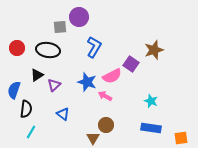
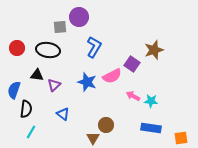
purple square: moved 1 px right
black triangle: rotated 40 degrees clockwise
pink arrow: moved 28 px right
cyan star: rotated 16 degrees counterclockwise
